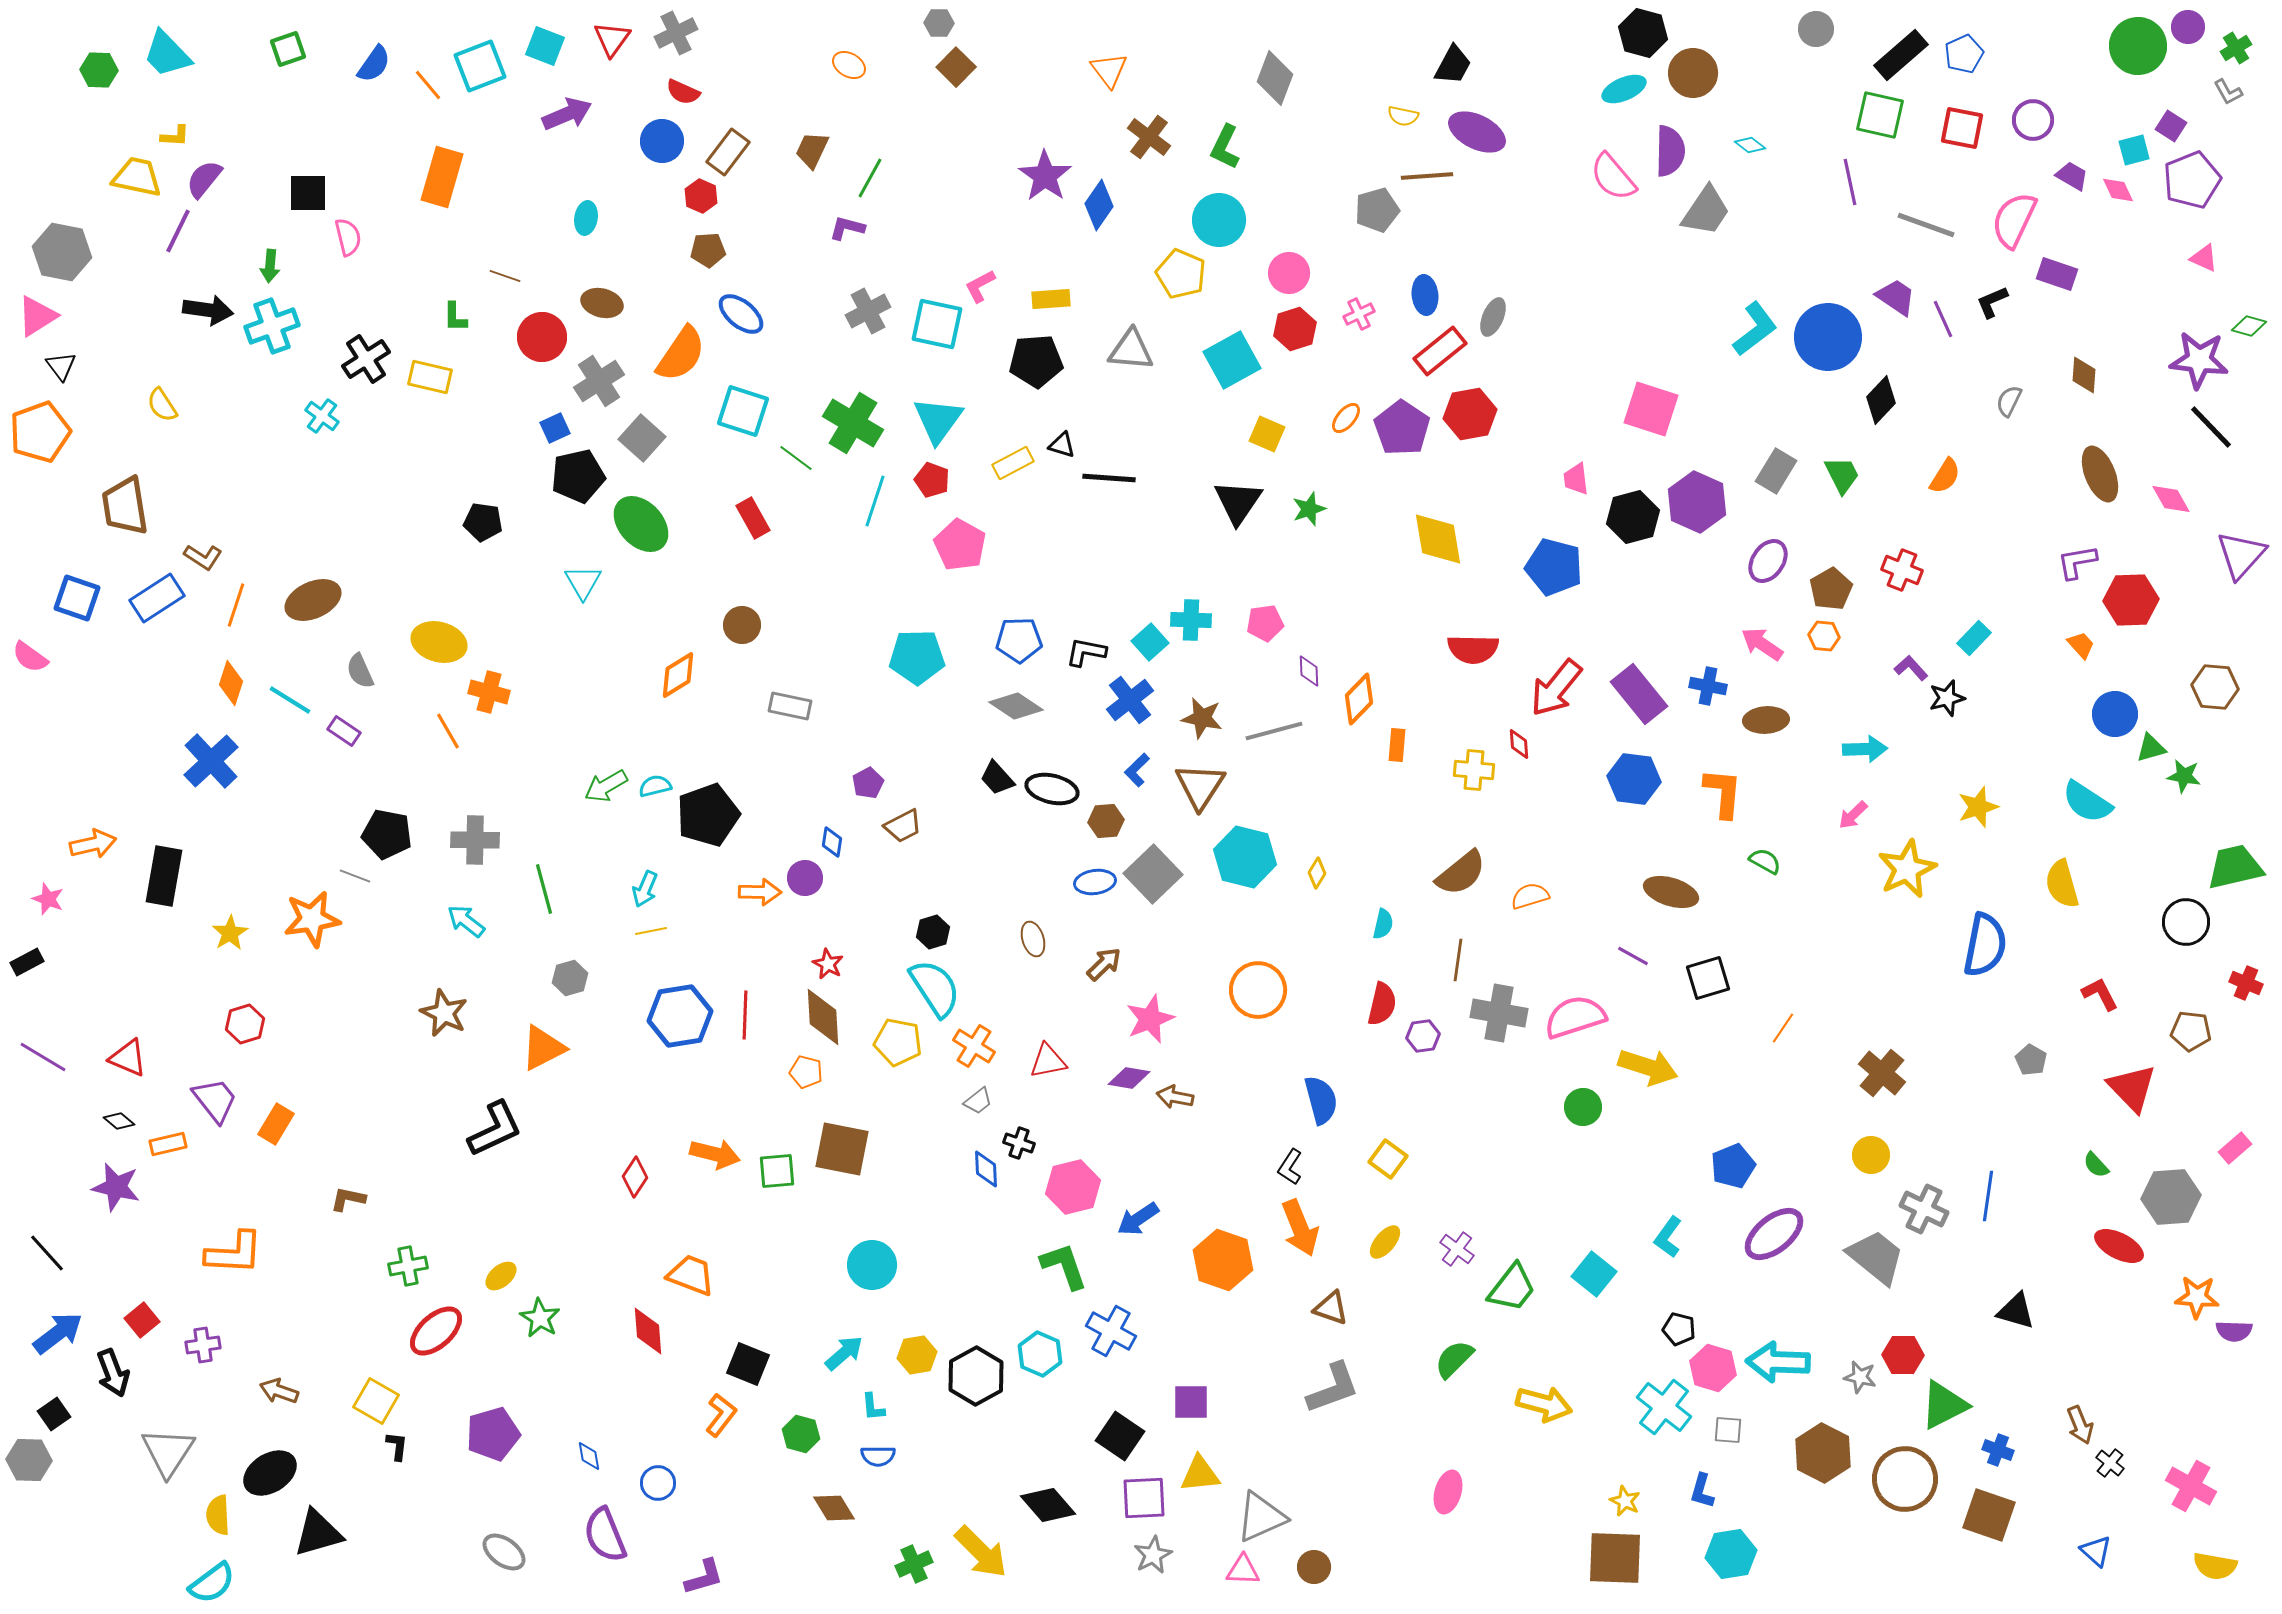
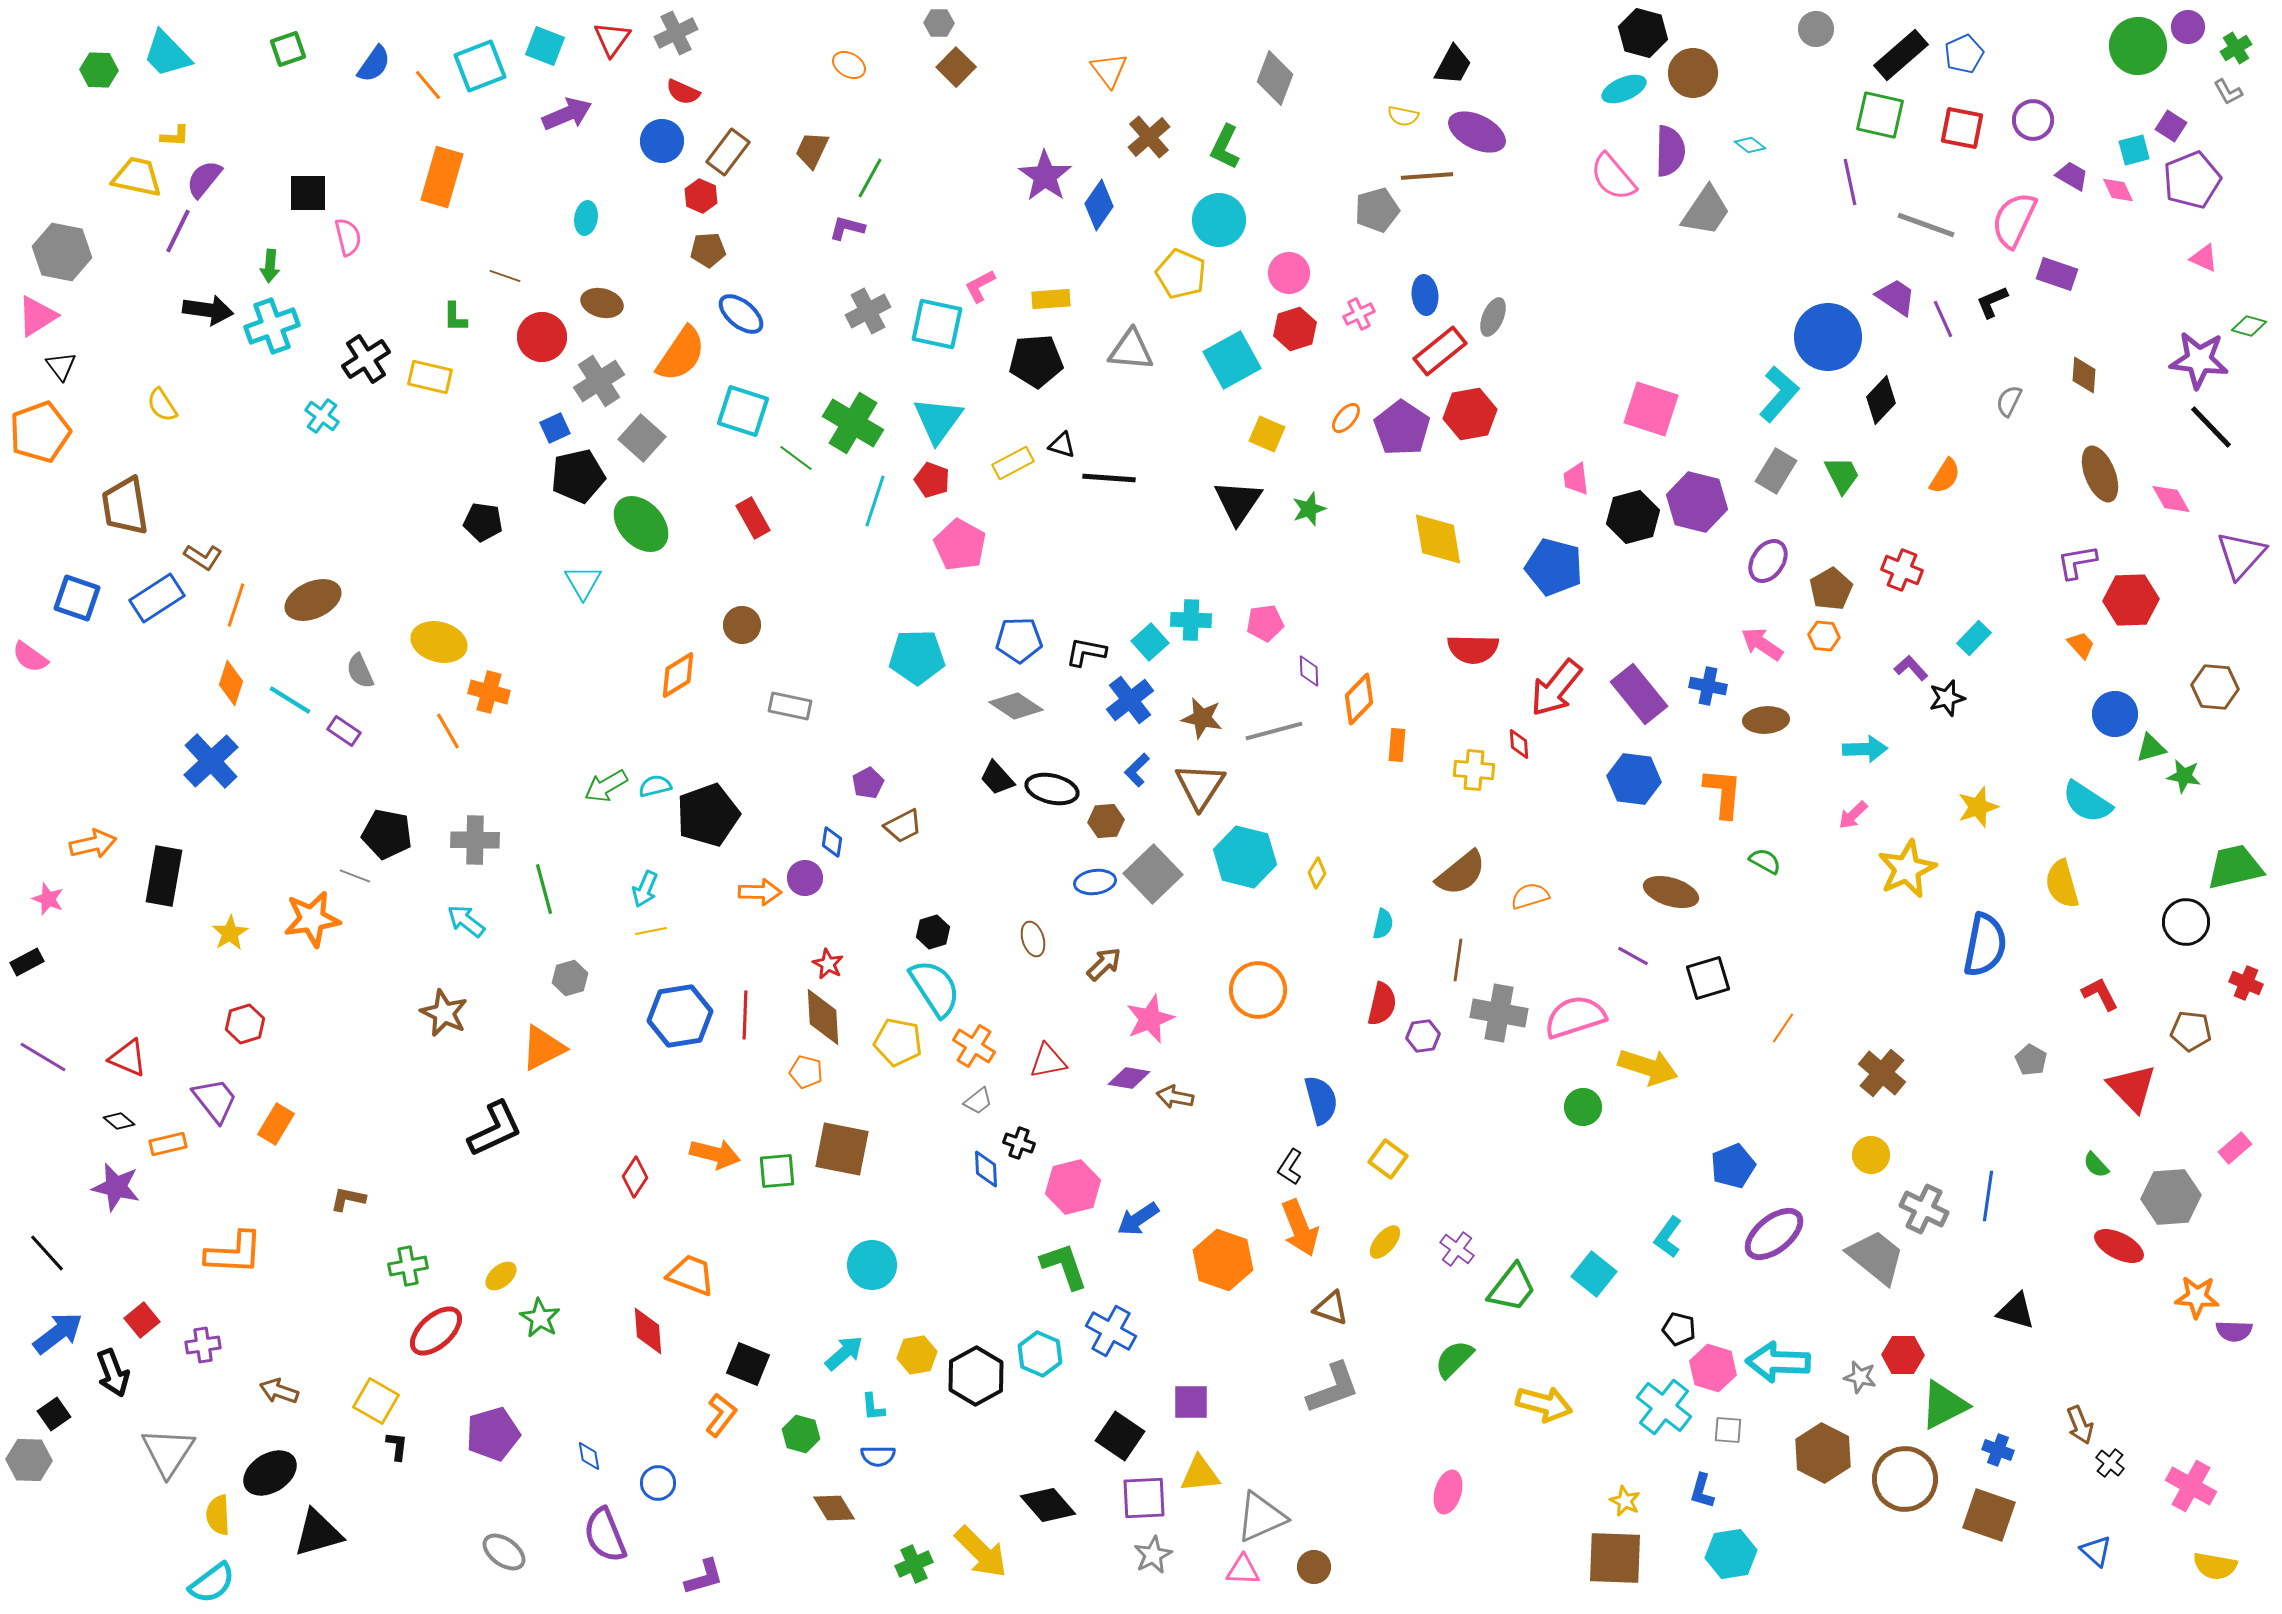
brown cross at (1149, 137): rotated 12 degrees clockwise
cyan L-shape at (1755, 329): moved 24 px right, 65 px down; rotated 12 degrees counterclockwise
purple hexagon at (1697, 502): rotated 10 degrees counterclockwise
